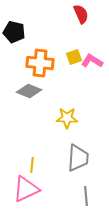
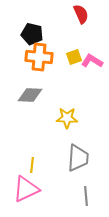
black pentagon: moved 18 px right, 2 px down
orange cross: moved 1 px left, 6 px up
gray diamond: moved 1 px right, 4 px down; rotated 20 degrees counterclockwise
